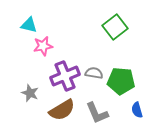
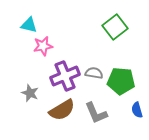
gray L-shape: moved 1 px left
